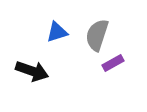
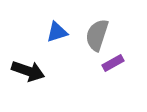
black arrow: moved 4 px left
